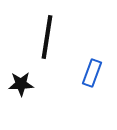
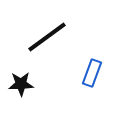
black line: rotated 45 degrees clockwise
